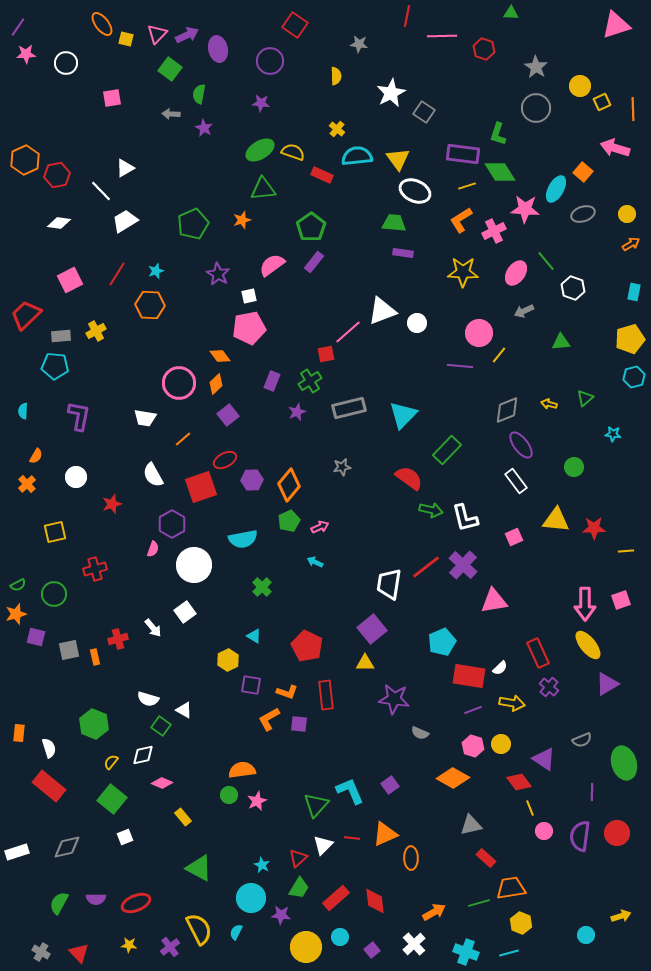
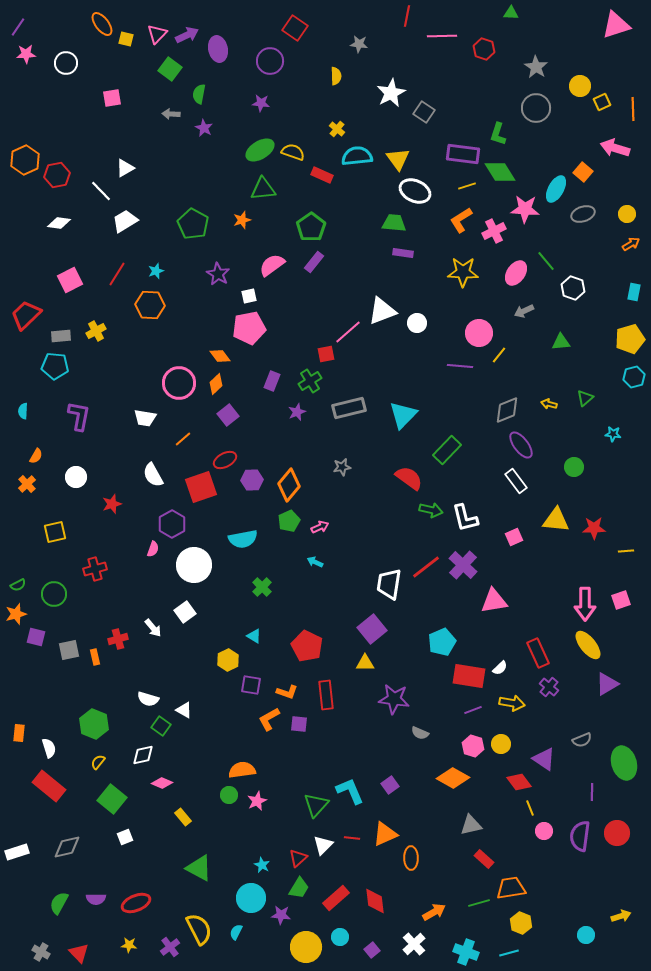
red square at (295, 25): moved 3 px down
green pentagon at (193, 224): rotated 20 degrees counterclockwise
yellow semicircle at (111, 762): moved 13 px left
red rectangle at (486, 858): moved 2 px left, 1 px down
